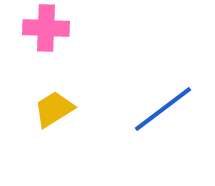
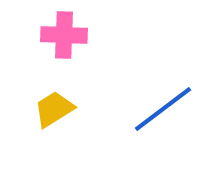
pink cross: moved 18 px right, 7 px down
